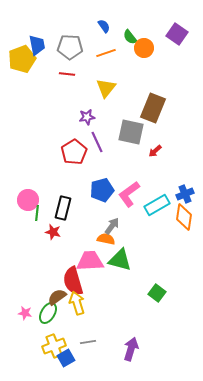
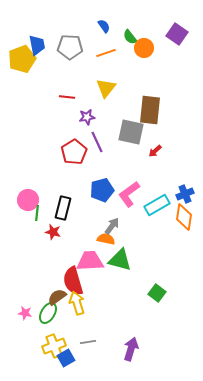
red line: moved 23 px down
brown rectangle: moved 3 px left, 2 px down; rotated 16 degrees counterclockwise
